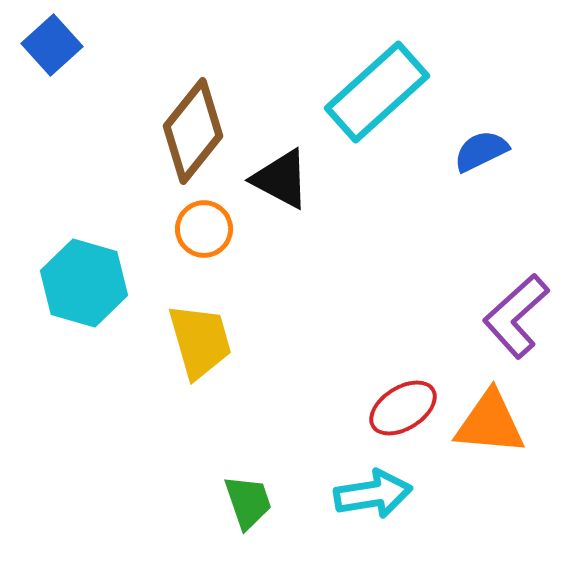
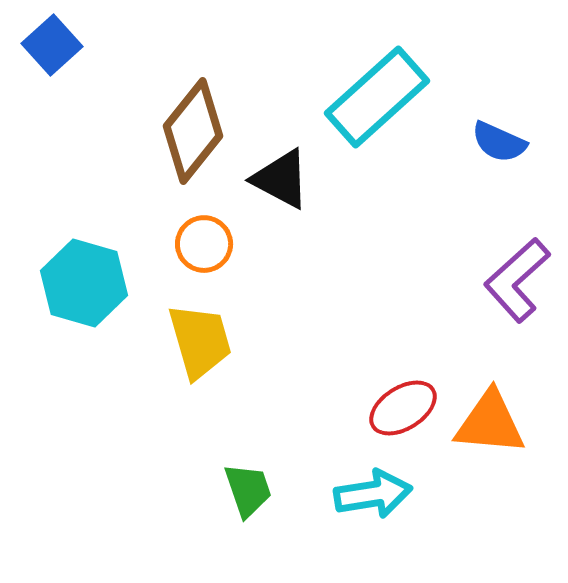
cyan rectangle: moved 5 px down
blue semicircle: moved 18 px right, 9 px up; rotated 130 degrees counterclockwise
orange circle: moved 15 px down
purple L-shape: moved 1 px right, 36 px up
green trapezoid: moved 12 px up
